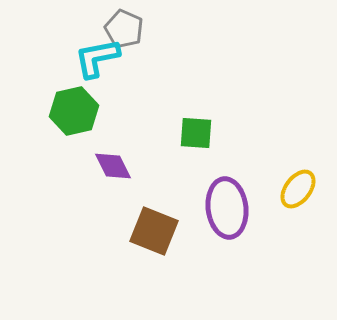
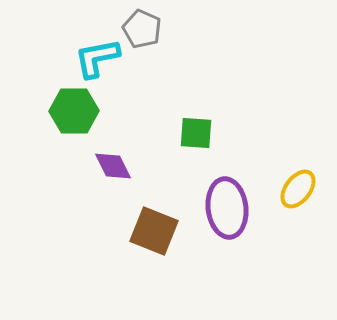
gray pentagon: moved 18 px right
green hexagon: rotated 12 degrees clockwise
